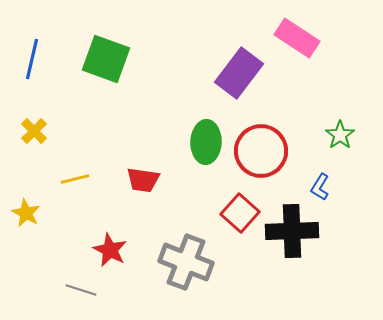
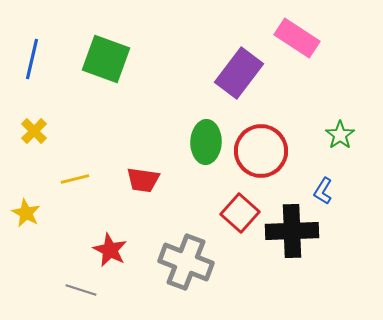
blue L-shape: moved 3 px right, 4 px down
